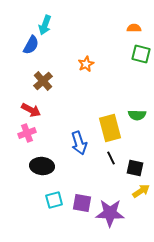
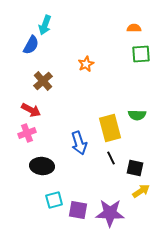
green square: rotated 18 degrees counterclockwise
purple square: moved 4 px left, 7 px down
